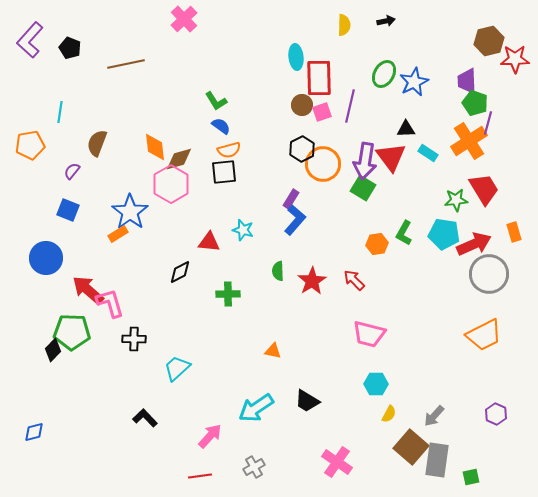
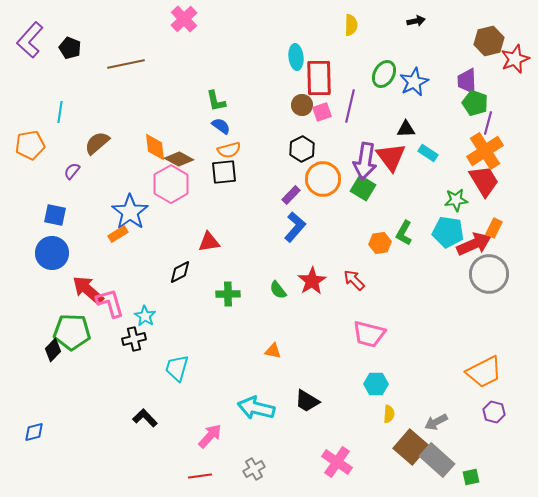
black arrow at (386, 21): moved 30 px right
yellow semicircle at (344, 25): moved 7 px right
red star at (515, 59): rotated 20 degrees counterclockwise
green L-shape at (216, 101): rotated 20 degrees clockwise
orange cross at (469, 141): moved 16 px right, 10 px down
brown semicircle at (97, 143): rotated 28 degrees clockwise
brown diamond at (179, 159): rotated 44 degrees clockwise
orange circle at (323, 164): moved 15 px down
red trapezoid at (484, 189): moved 8 px up
purple rectangle at (291, 199): moved 4 px up; rotated 12 degrees clockwise
blue square at (68, 210): moved 13 px left, 5 px down; rotated 10 degrees counterclockwise
blue L-shape at (295, 220): moved 7 px down
cyan star at (243, 230): moved 98 px left, 86 px down; rotated 15 degrees clockwise
orange rectangle at (514, 232): moved 20 px left, 4 px up; rotated 42 degrees clockwise
cyan pentagon at (444, 234): moved 4 px right, 2 px up
red triangle at (209, 242): rotated 15 degrees counterclockwise
orange hexagon at (377, 244): moved 3 px right, 1 px up
blue circle at (46, 258): moved 6 px right, 5 px up
green semicircle at (278, 271): moved 19 px down; rotated 36 degrees counterclockwise
orange trapezoid at (484, 335): moved 37 px down
black cross at (134, 339): rotated 15 degrees counterclockwise
cyan trapezoid at (177, 368): rotated 32 degrees counterclockwise
cyan arrow at (256, 408): rotated 48 degrees clockwise
yellow semicircle at (389, 414): rotated 24 degrees counterclockwise
purple hexagon at (496, 414): moved 2 px left, 2 px up; rotated 10 degrees counterclockwise
gray arrow at (434, 416): moved 2 px right, 6 px down; rotated 20 degrees clockwise
gray rectangle at (437, 460): rotated 56 degrees counterclockwise
gray cross at (254, 467): moved 2 px down
